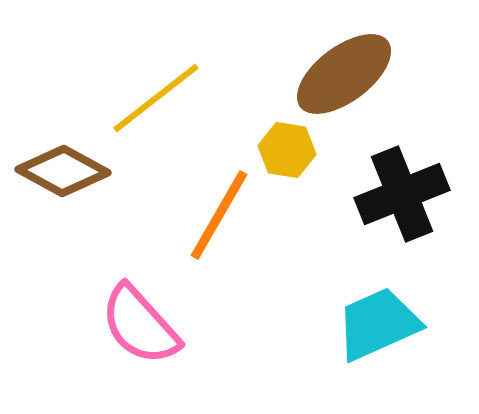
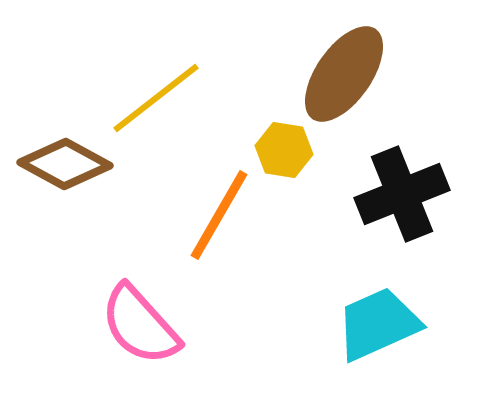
brown ellipse: rotated 18 degrees counterclockwise
yellow hexagon: moved 3 px left
brown diamond: moved 2 px right, 7 px up
